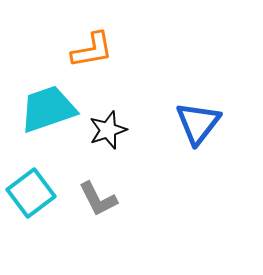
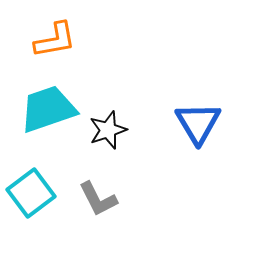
orange L-shape: moved 37 px left, 10 px up
blue triangle: rotated 9 degrees counterclockwise
